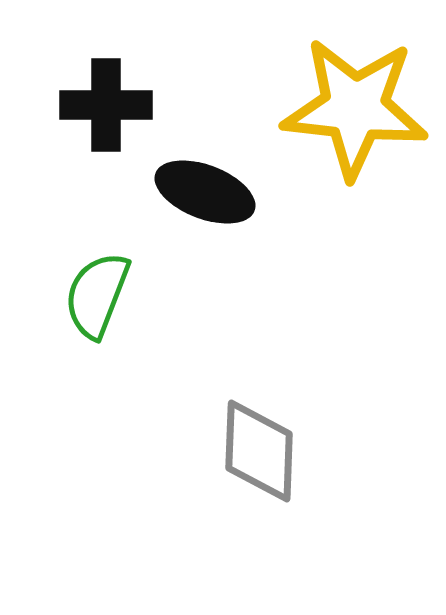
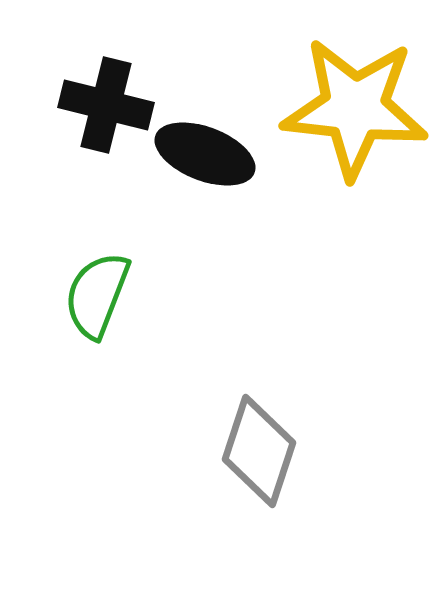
black cross: rotated 14 degrees clockwise
black ellipse: moved 38 px up
gray diamond: rotated 16 degrees clockwise
